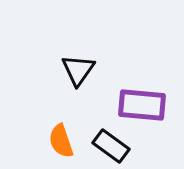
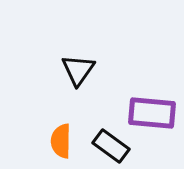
purple rectangle: moved 10 px right, 8 px down
orange semicircle: rotated 20 degrees clockwise
